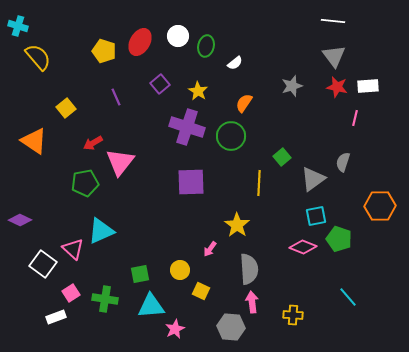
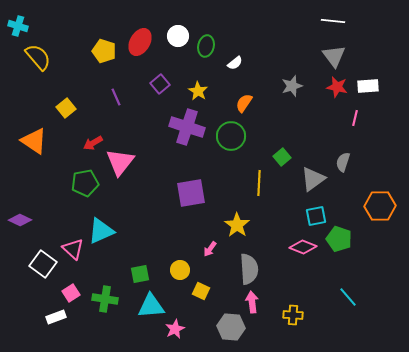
purple square at (191, 182): moved 11 px down; rotated 8 degrees counterclockwise
